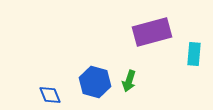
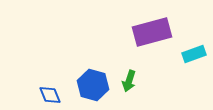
cyan rectangle: rotated 65 degrees clockwise
blue hexagon: moved 2 px left, 3 px down
